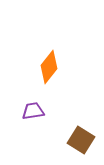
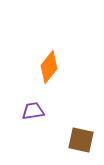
brown square: rotated 20 degrees counterclockwise
